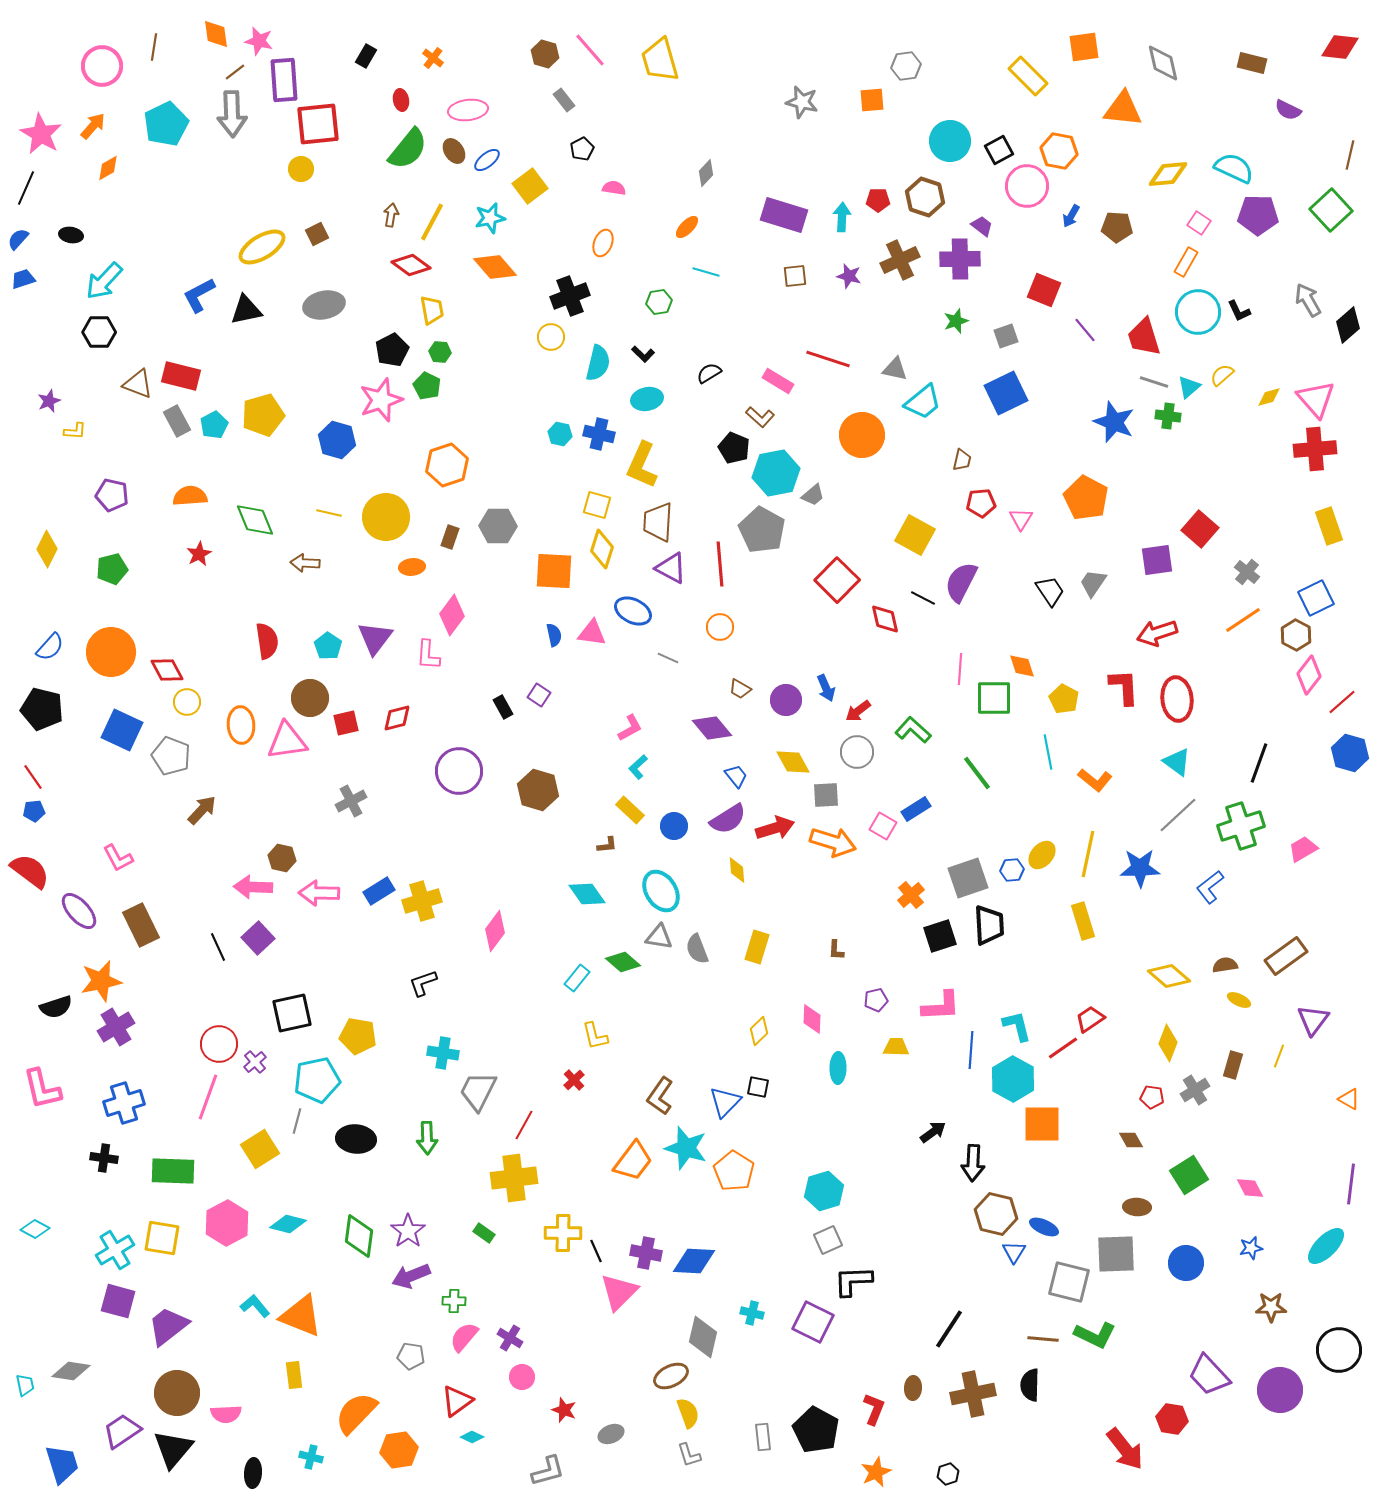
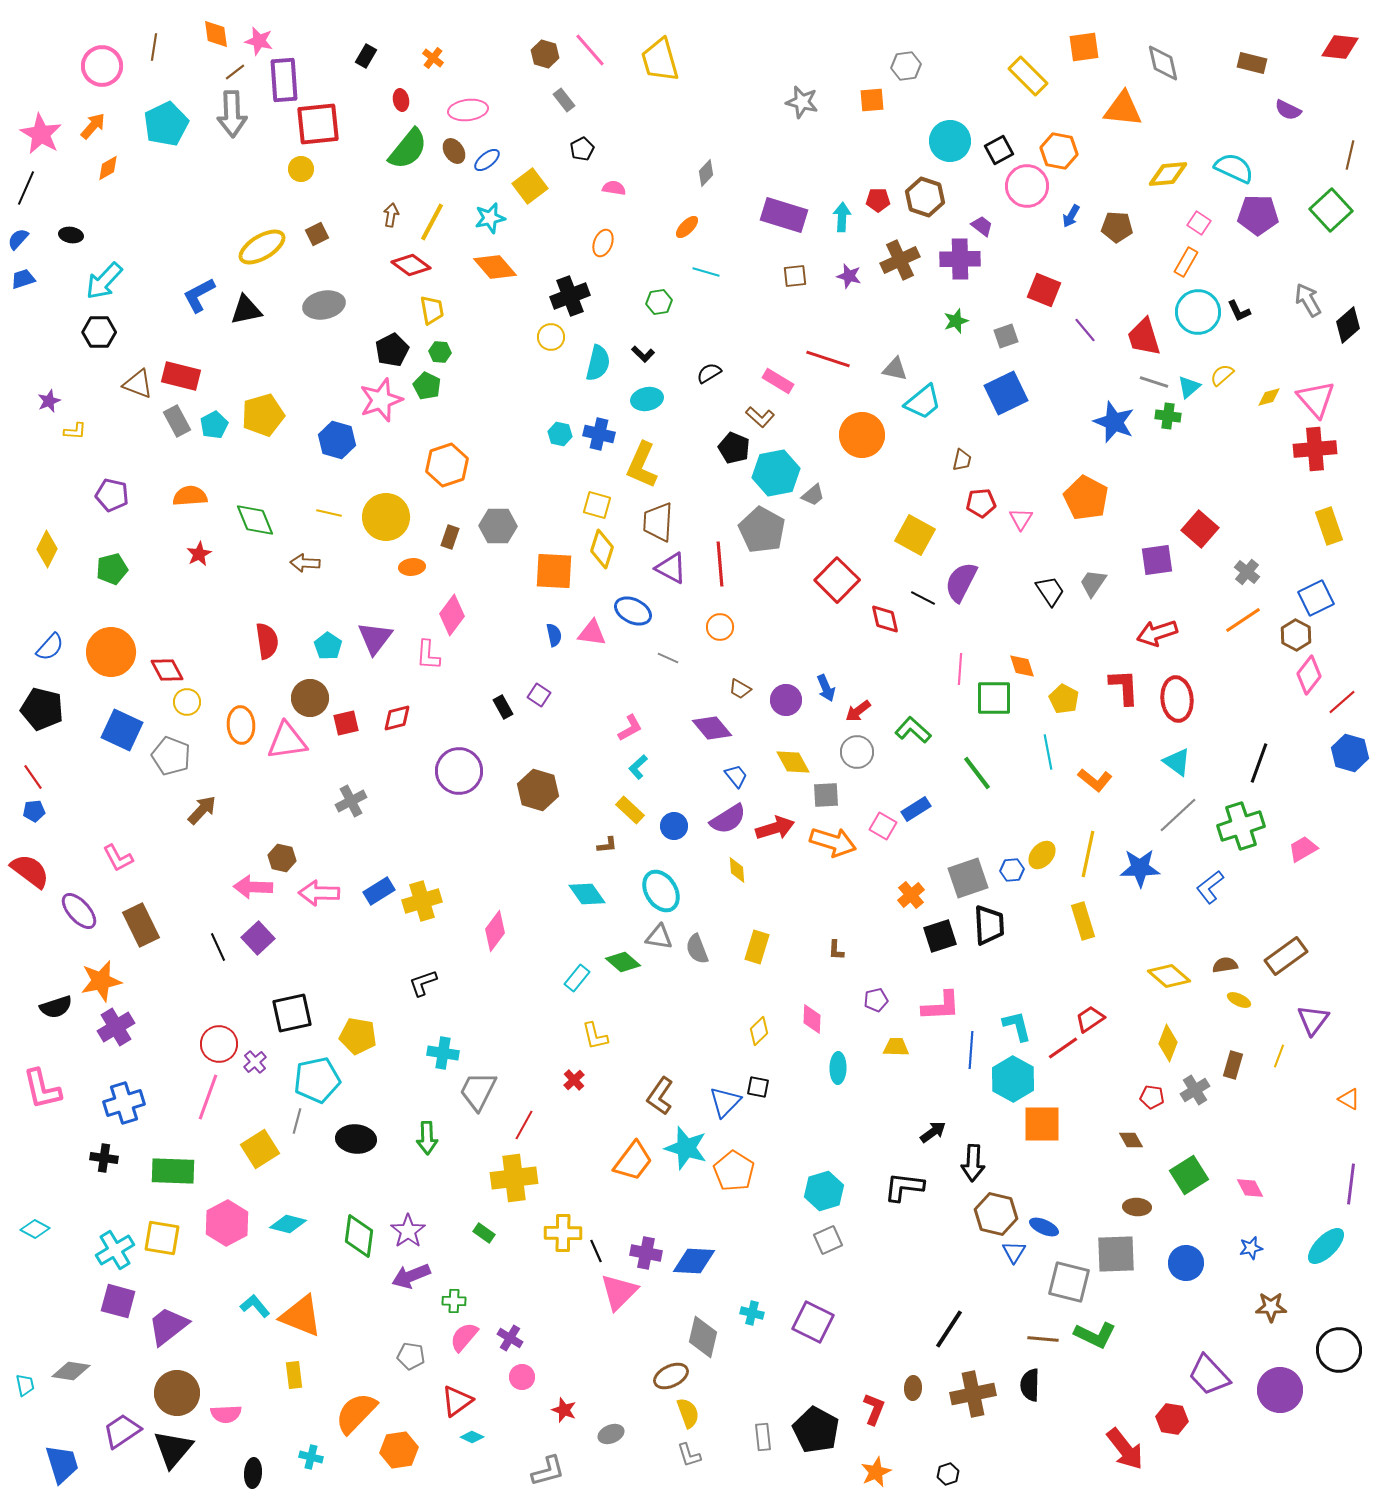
black L-shape at (853, 1281): moved 51 px right, 94 px up; rotated 9 degrees clockwise
